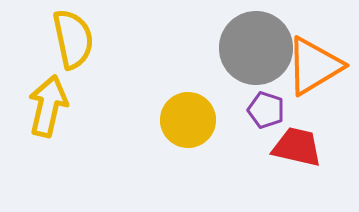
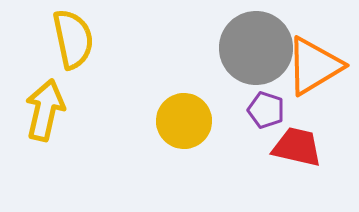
yellow arrow: moved 3 px left, 4 px down
yellow circle: moved 4 px left, 1 px down
